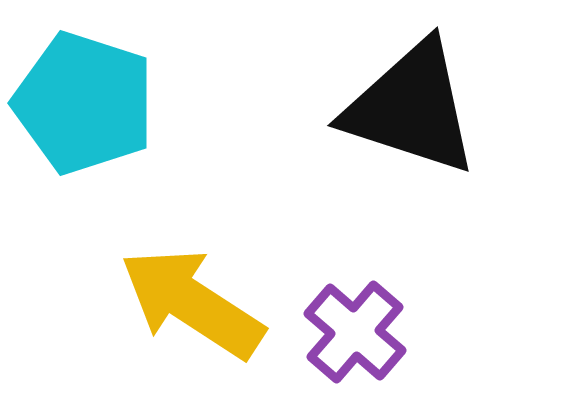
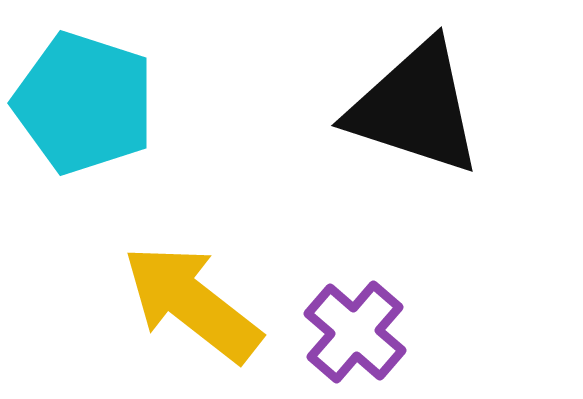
black triangle: moved 4 px right
yellow arrow: rotated 5 degrees clockwise
